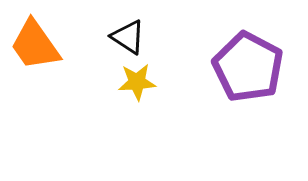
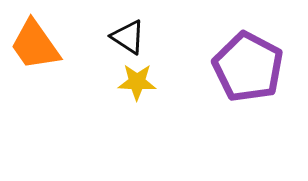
yellow star: rotated 6 degrees clockwise
